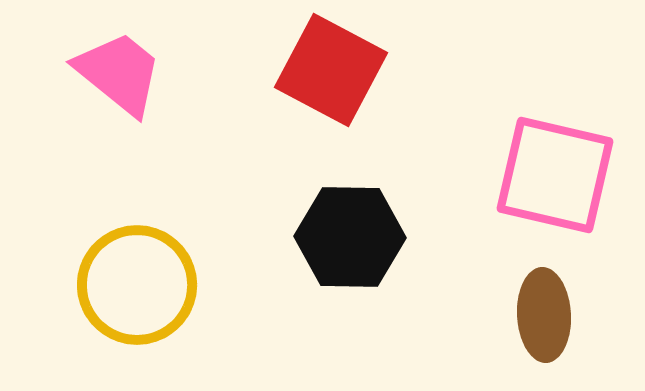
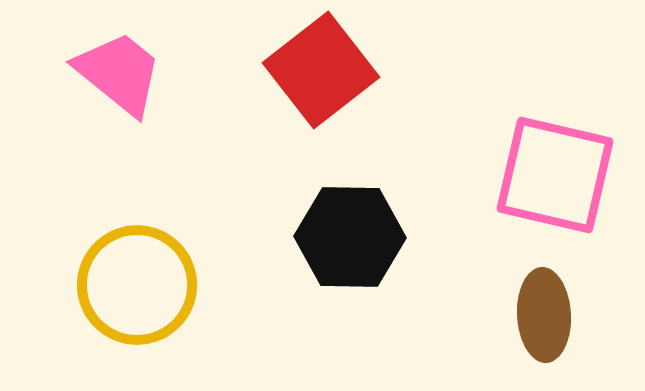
red square: moved 10 px left; rotated 24 degrees clockwise
